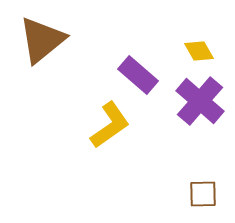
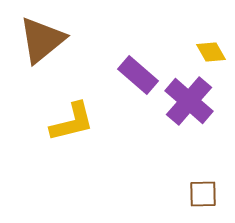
yellow diamond: moved 12 px right, 1 px down
purple cross: moved 11 px left
yellow L-shape: moved 38 px left, 3 px up; rotated 21 degrees clockwise
